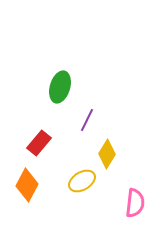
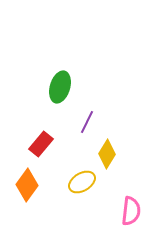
purple line: moved 2 px down
red rectangle: moved 2 px right, 1 px down
yellow ellipse: moved 1 px down
orange diamond: rotated 8 degrees clockwise
pink semicircle: moved 4 px left, 8 px down
